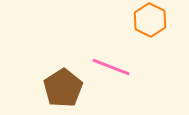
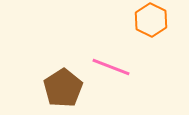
orange hexagon: moved 1 px right
